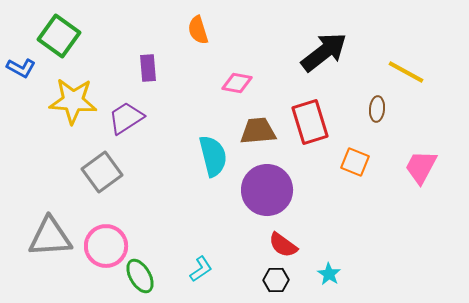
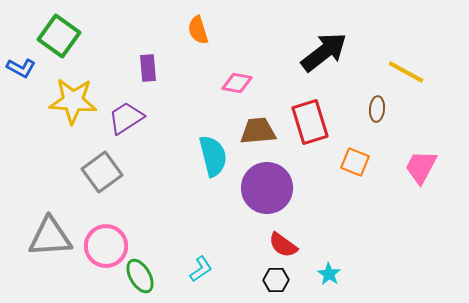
purple circle: moved 2 px up
